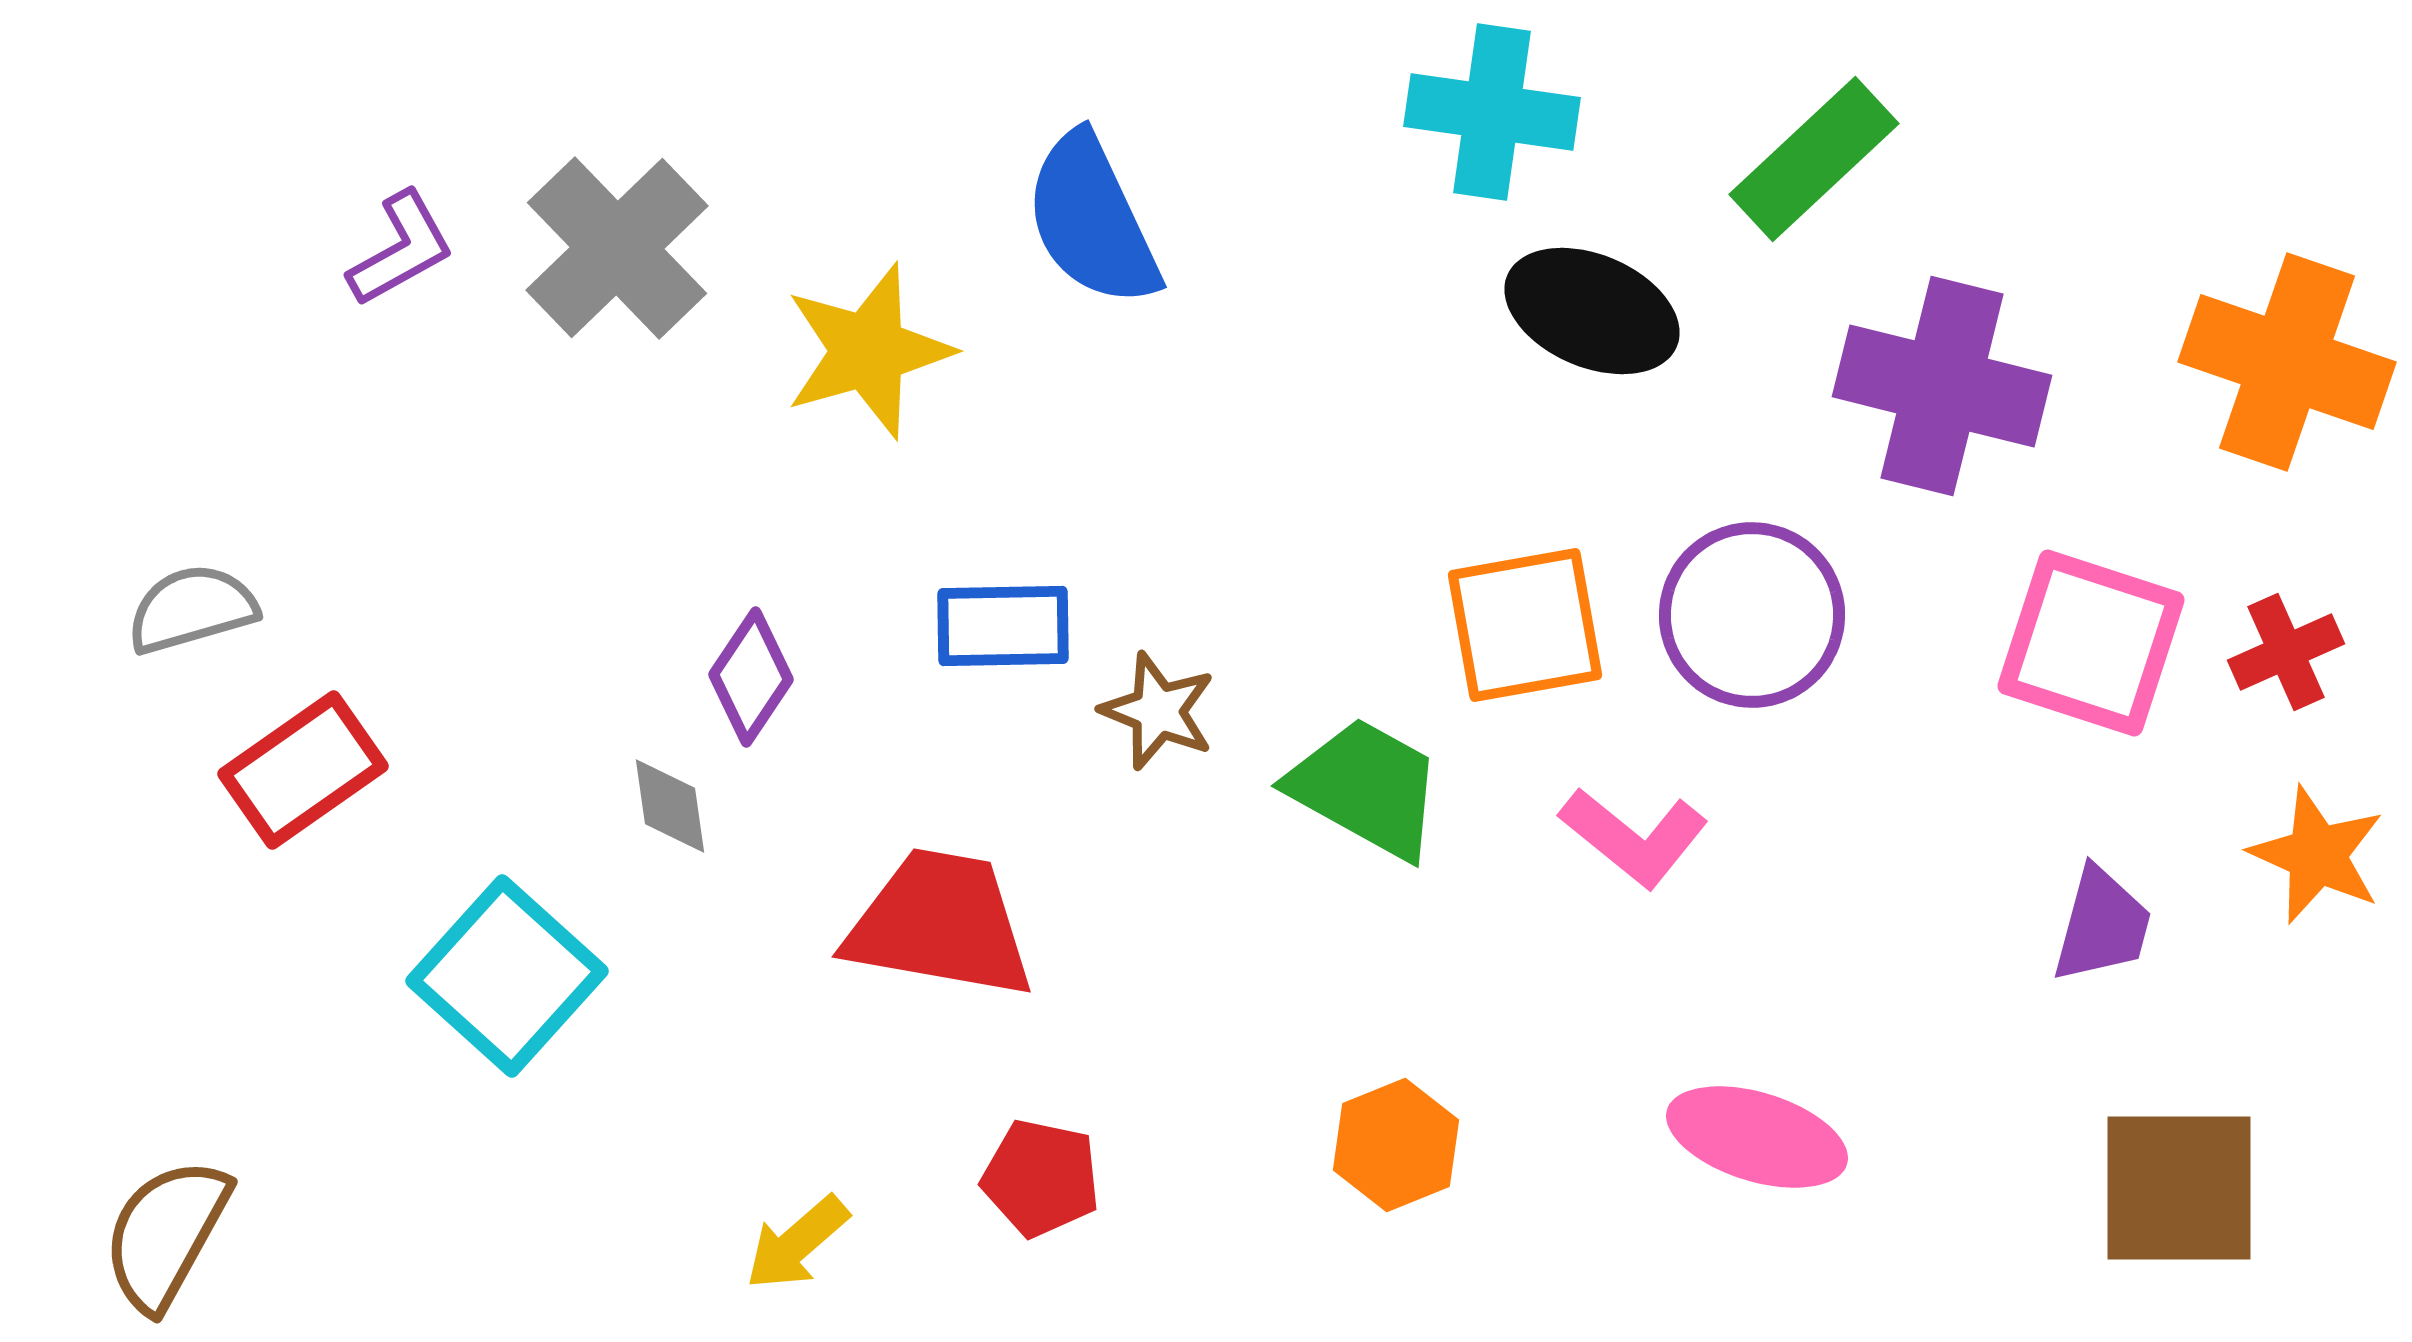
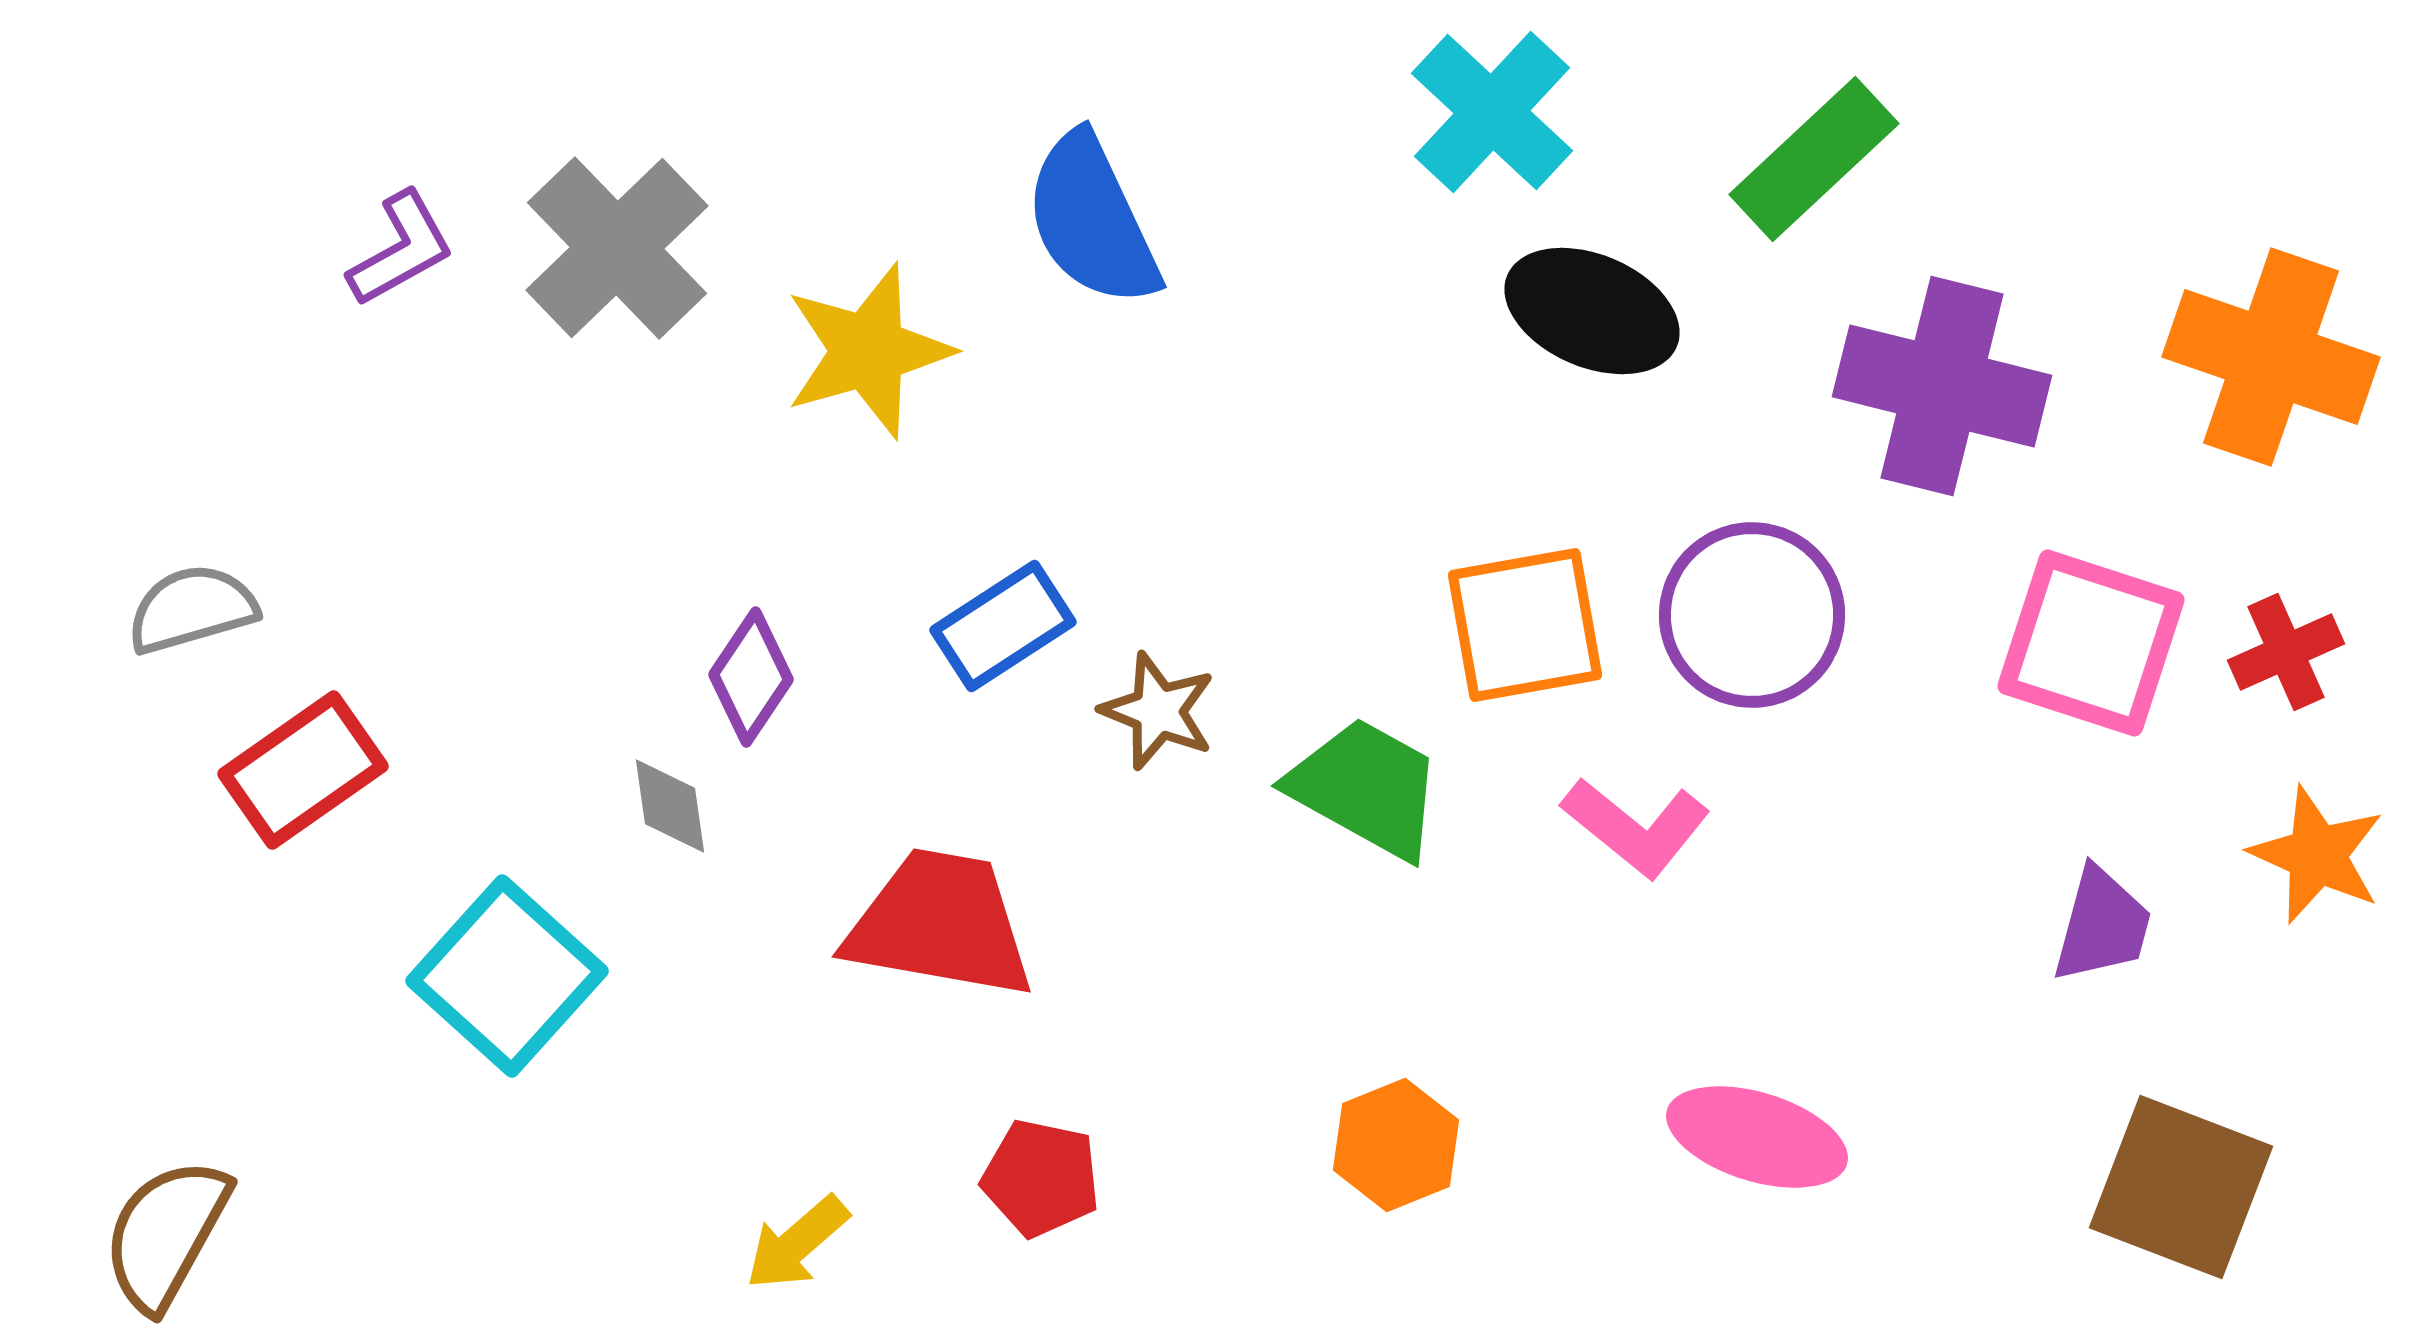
cyan cross: rotated 35 degrees clockwise
orange cross: moved 16 px left, 5 px up
blue rectangle: rotated 32 degrees counterclockwise
pink L-shape: moved 2 px right, 10 px up
brown square: moved 2 px right, 1 px up; rotated 21 degrees clockwise
